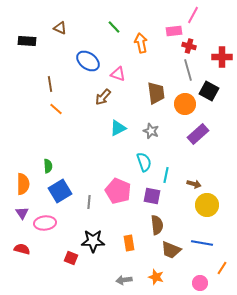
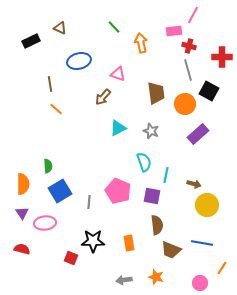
black rectangle at (27, 41): moved 4 px right; rotated 30 degrees counterclockwise
blue ellipse at (88, 61): moved 9 px left; rotated 50 degrees counterclockwise
